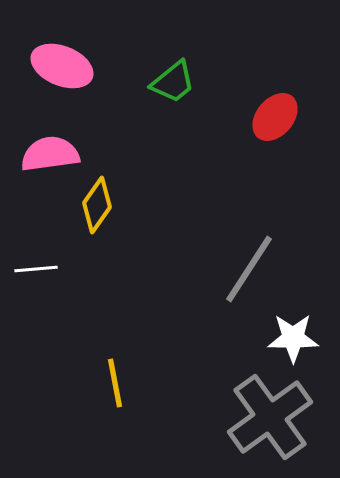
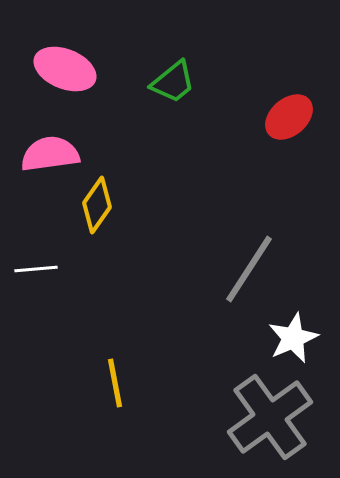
pink ellipse: moved 3 px right, 3 px down
red ellipse: moved 14 px right; rotated 9 degrees clockwise
white star: rotated 24 degrees counterclockwise
